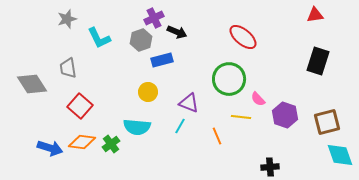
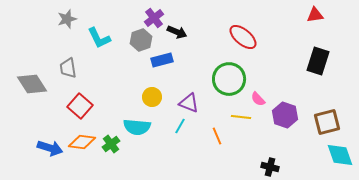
purple cross: rotated 12 degrees counterclockwise
yellow circle: moved 4 px right, 5 px down
black cross: rotated 18 degrees clockwise
